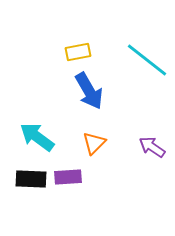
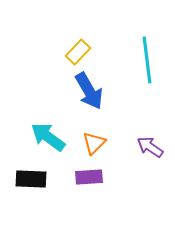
yellow rectangle: rotated 35 degrees counterclockwise
cyan line: rotated 45 degrees clockwise
cyan arrow: moved 11 px right
purple arrow: moved 2 px left
purple rectangle: moved 21 px right
